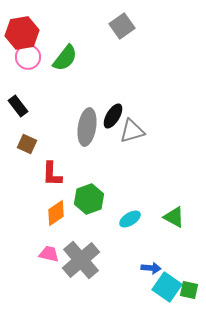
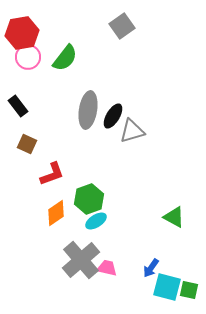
gray ellipse: moved 1 px right, 17 px up
red L-shape: rotated 112 degrees counterclockwise
cyan ellipse: moved 34 px left, 2 px down
pink trapezoid: moved 58 px right, 14 px down
blue arrow: rotated 120 degrees clockwise
cyan square: rotated 20 degrees counterclockwise
